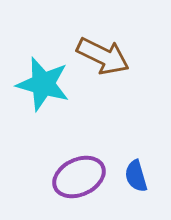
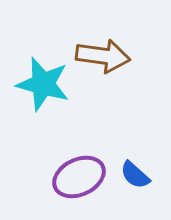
brown arrow: rotated 18 degrees counterclockwise
blue semicircle: moved 1 px left, 1 px up; rotated 32 degrees counterclockwise
